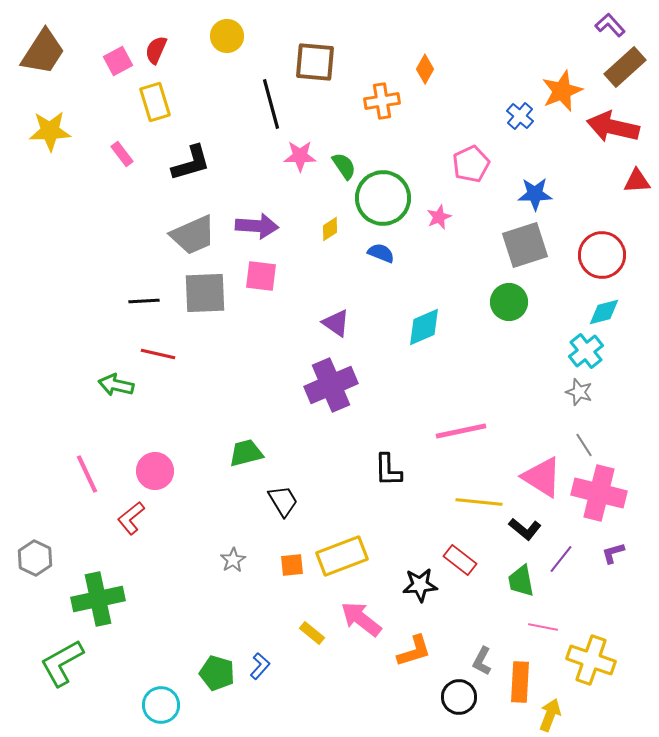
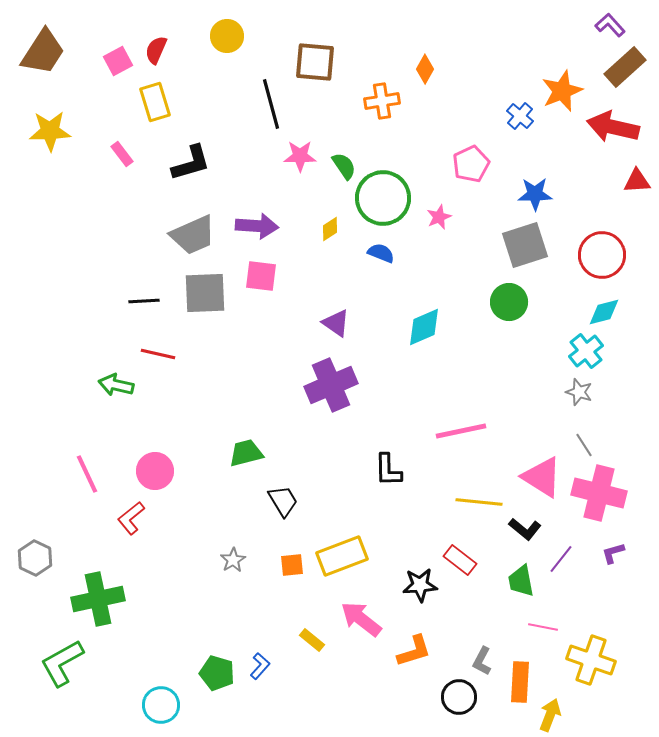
yellow rectangle at (312, 633): moved 7 px down
